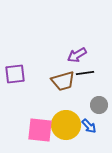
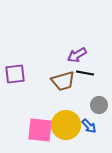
black line: rotated 18 degrees clockwise
